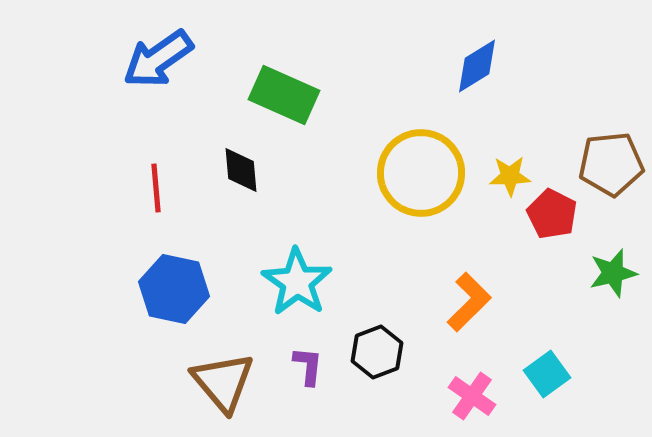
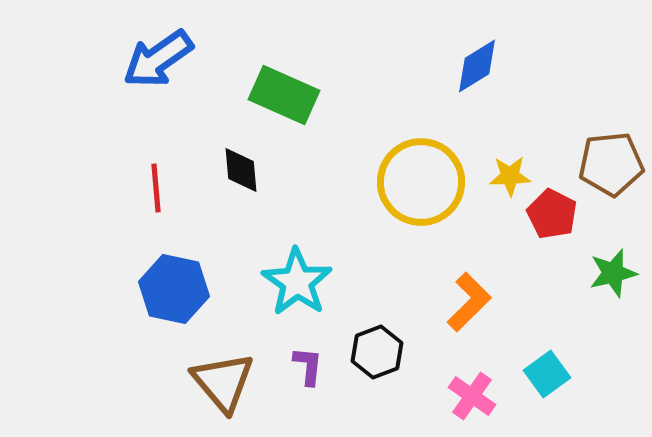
yellow circle: moved 9 px down
